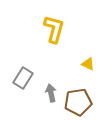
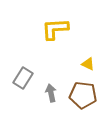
yellow L-shape: moved 1 px right; rotated 108 degrees counterclockwise
brown pentagon: moved 5 px right, 7 px up; rotated 16 degrees clockwise
